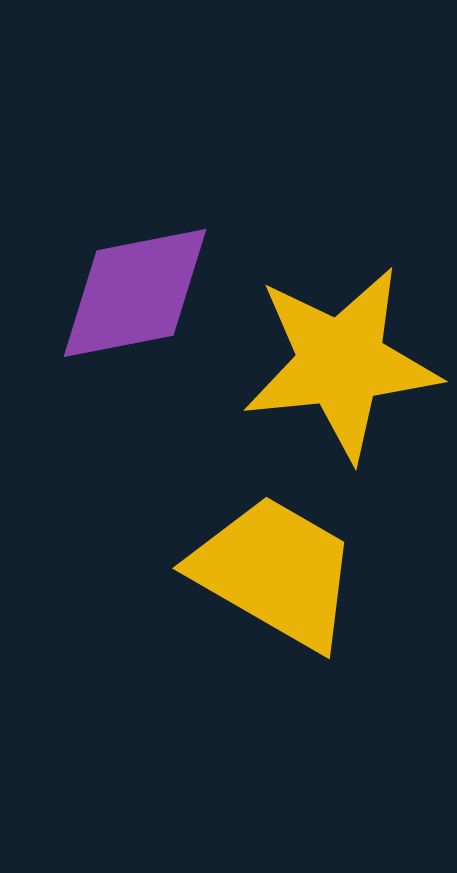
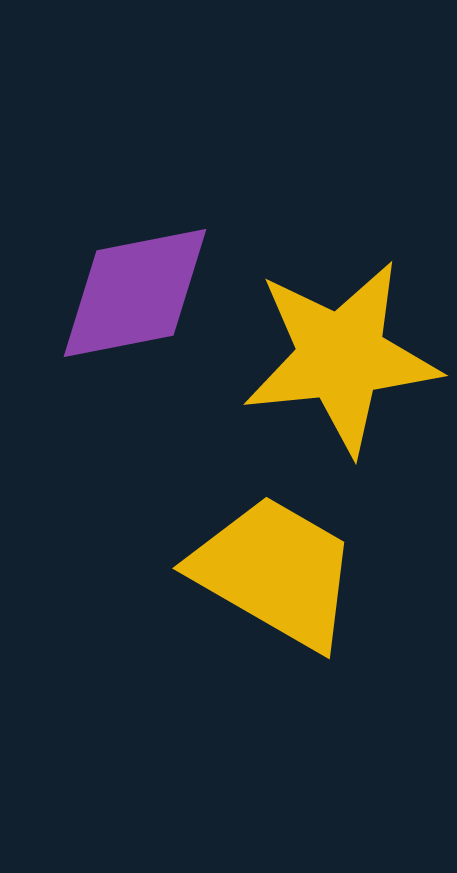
yellow star: moved 6 px up
